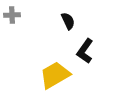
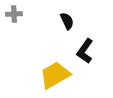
gray cross: moved 2 px right, 1 px up
black semicircle: moved 1 px left
